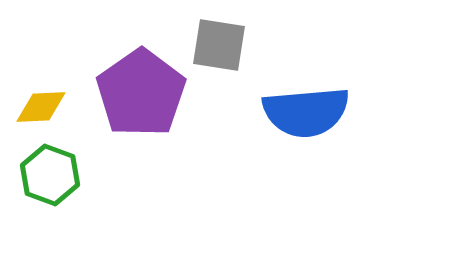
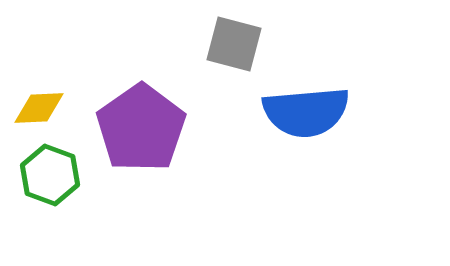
gray square: moved 15 px right, 1 px up; rotated 6 degrees clockwise
purple pentagon: moved 35 px down
yellow diamond: moved 2 px left, 1 px down
